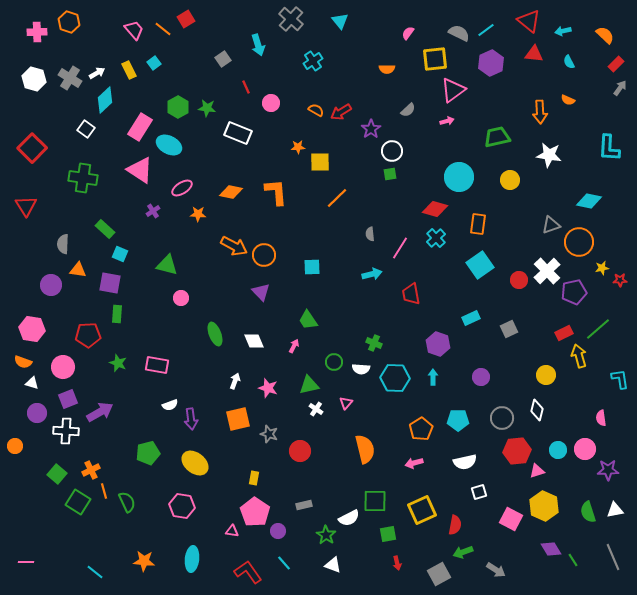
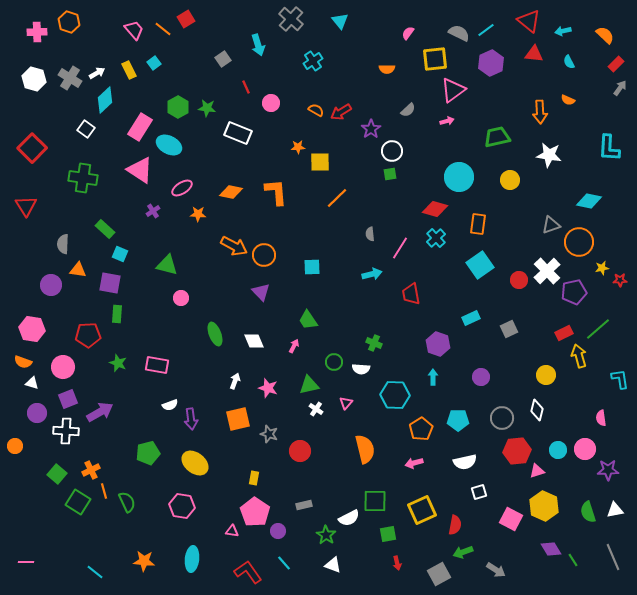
cyan hexagon at (395, 378): moved 17 px down
